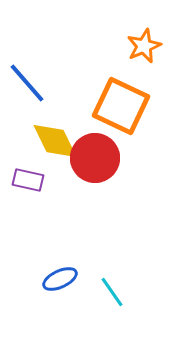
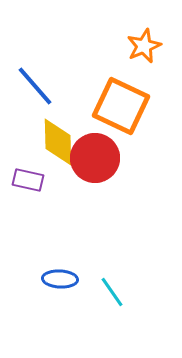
blue line: moved 8 px right, 3 px down
yellow diamond: moved 3 px right, 1 px down; rotated 24 degrees clockwise
blue ellipse: rotated 28 degrees clockwise
